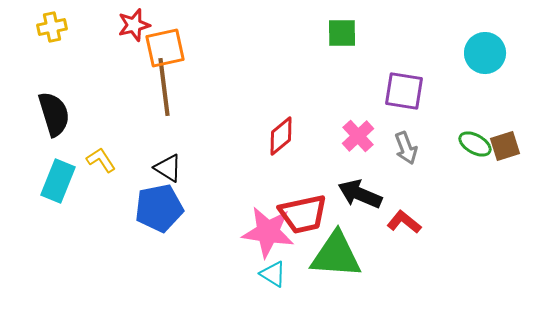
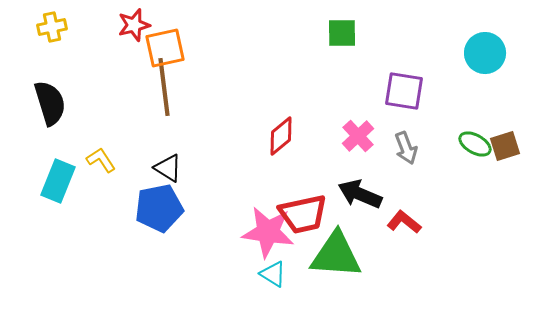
black semicircle: moved 4 px left, 11 px up
